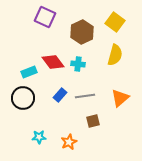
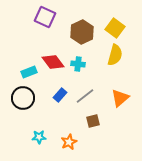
yellow square: moved 6 px down
gray line: rotated 30 degrees counterclockwise
